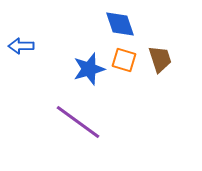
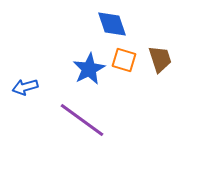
blue diamond: moved 8 px left
blue arrow: moved 4 px right, 41 px down; rotated 15 degrees counterclockwise
blue star: rotated 12 degrees counterclockwise
purple line: moved 4 px right, 2 px up
